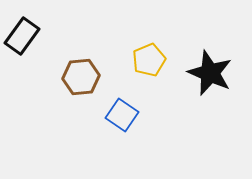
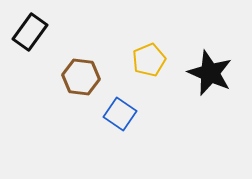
black rectangle: moved 8 px right, 4 px up
brown hexagon: rotated 12 degrees clockwise
blue square: moved 2 px left, 1 px up
